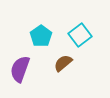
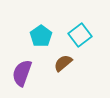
purple semicircle: moved 2 px right, 4 px down
